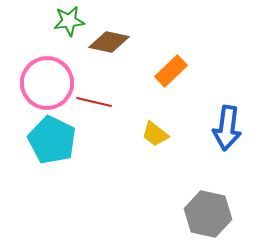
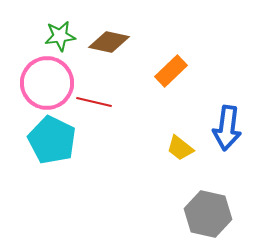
green star: moved 9 px left, 15 px down
yellow trapezoid: moved 25 px right, 14 px down
